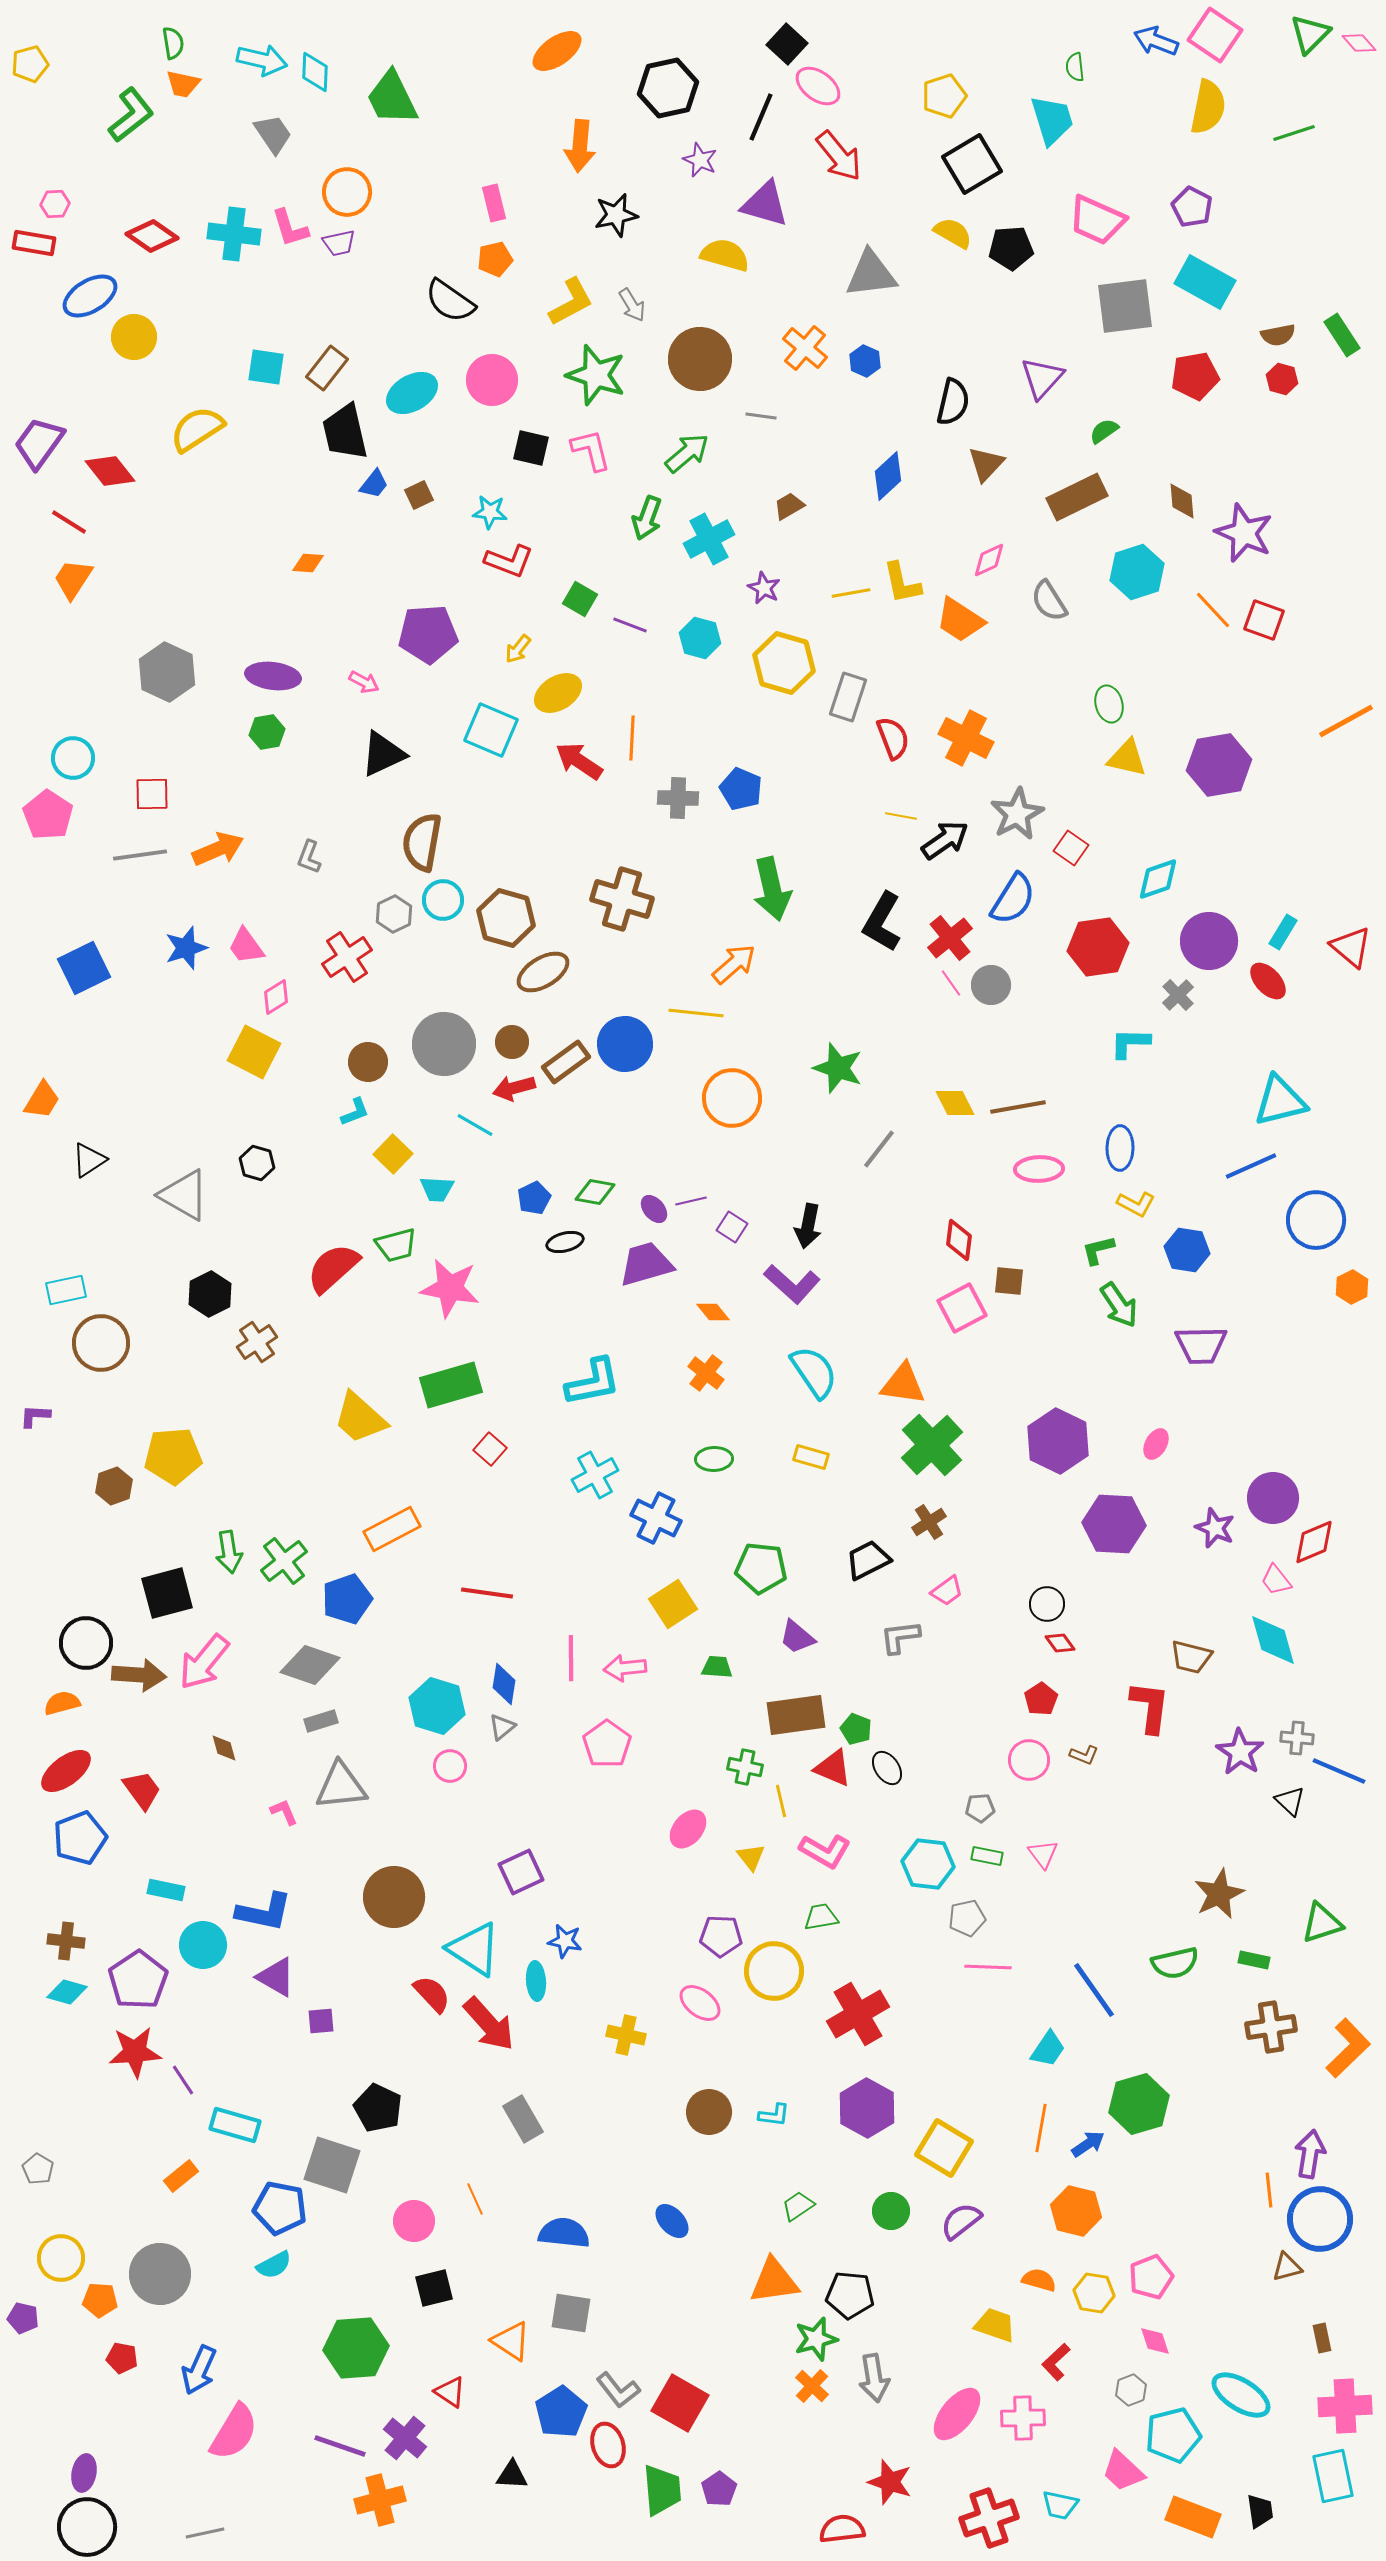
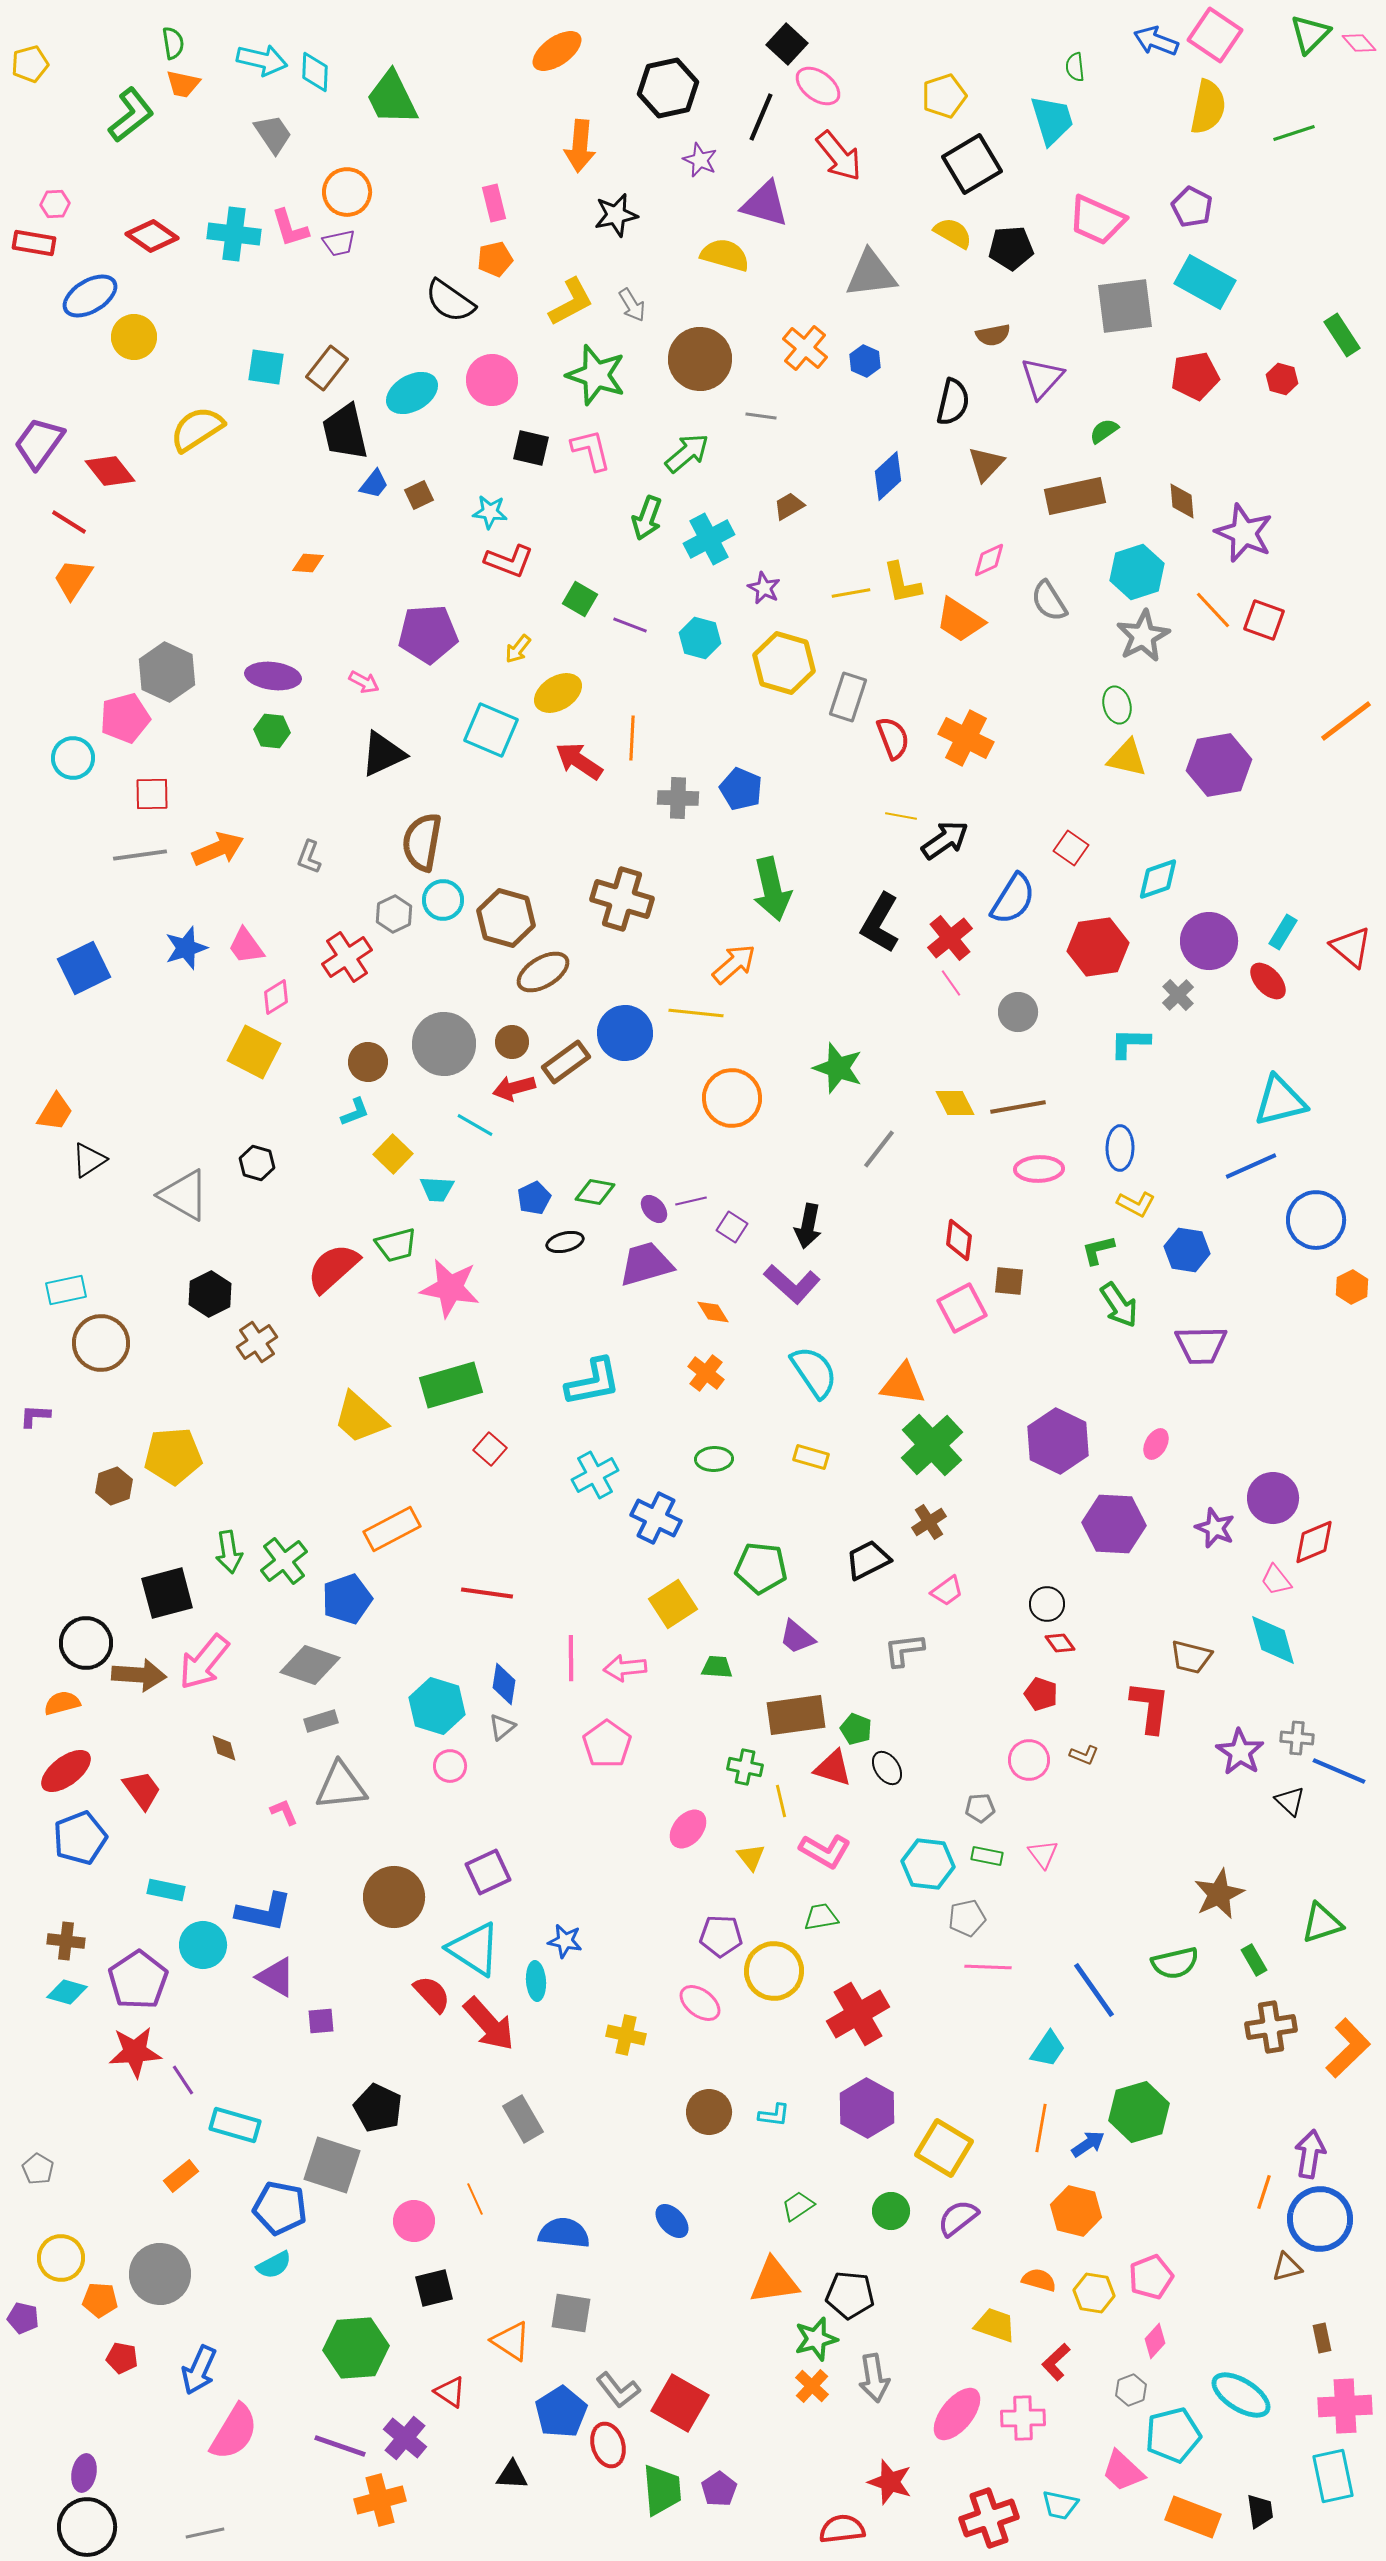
brown semicircle at (1278, 335): moved 285 px left
brown rectangle at (1077, 497): moved 2 px left, 1 px up; rotated 14 degrees clockwise
green ellipse at (1109, 704): moved 8 px right, 1 px down
orange line at (1346, 721): rotated 8 degrees counterclockwise
green hexagon at (267, 732): moved 5 px right, 1 px up; rotated 16 degrees clockwise
gray star at (1017, 814): moved 126 px right, 178 px up
pink pentagon at (48, 815): moved 77 px right, 97 px up; rotated 24 degrees clockwise
black L-shape at (882, 922): moved 2 px left, 1 px down
gray circle at (991, 985): moved 27 px right, 27 px down
blue circle at (625, 1044): moved 11 px up
orange trapezoid at (42, 1100): moved 13 px right, 12 px down
orange diamond at (713, 1312): rotated 8 degrees clockwise
gray L-shape at (900, 1637): moved 4 px right, 13 px down
red pentagon at (1041, 1699): moved 5 px up; rotated 20 degrees counterclockwise
red triangle at (833, 1768): rotated 6 degrees counterclockwise
purple square at (521, 1872): moved 33 px left
green rectangle at (1254, 1960): rotated 48 degrees clockwise
green hexagon at (1139, 2104): moved 8 px down
orange line at (1269, 2190): moved 5 px left, 2 px down; rotated 24 degrees clockwise
purple semicircle at (961, 2221): moved 3 px left, 3 px up
pink diamond at (1155, 2341): rotated 60 degrees clockwise
